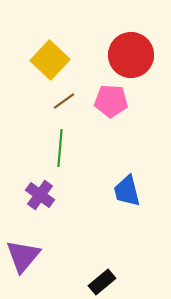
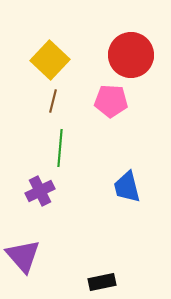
brown line: moved 11 px left; rotated 40 degrees counterclockwise
blue trapezoid: moved 4 px up
purple cross: moved 4 px up; rotated 28 degrees clockwise
purple triangle: rotated 21 degrees counterclockwise
black rectangle: rotated 28 degrees clockwise
